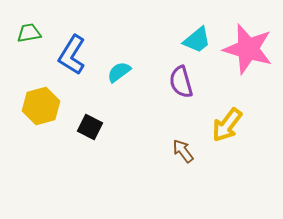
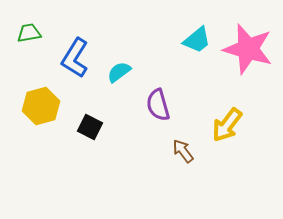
blue L-shape: moved 3 px right, 3 px down
purple semicircle: moved 23 px left, 23 px down
